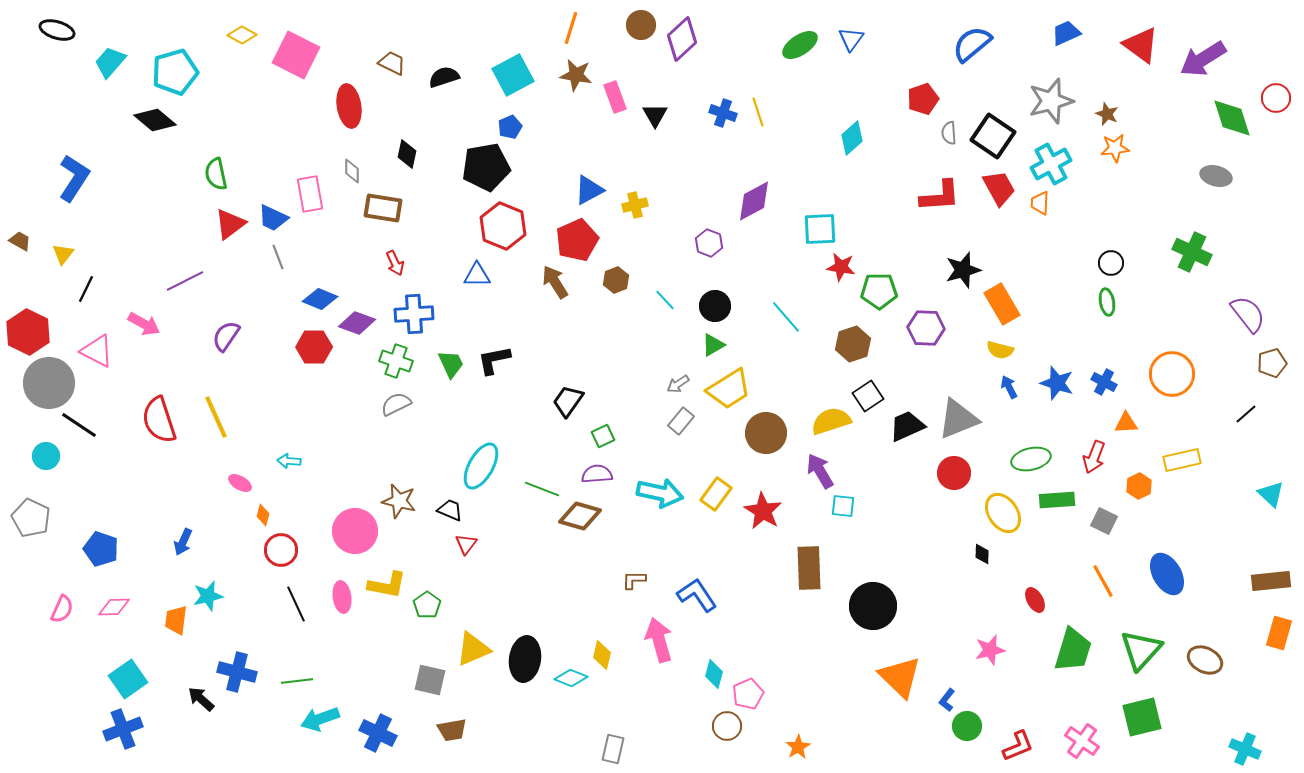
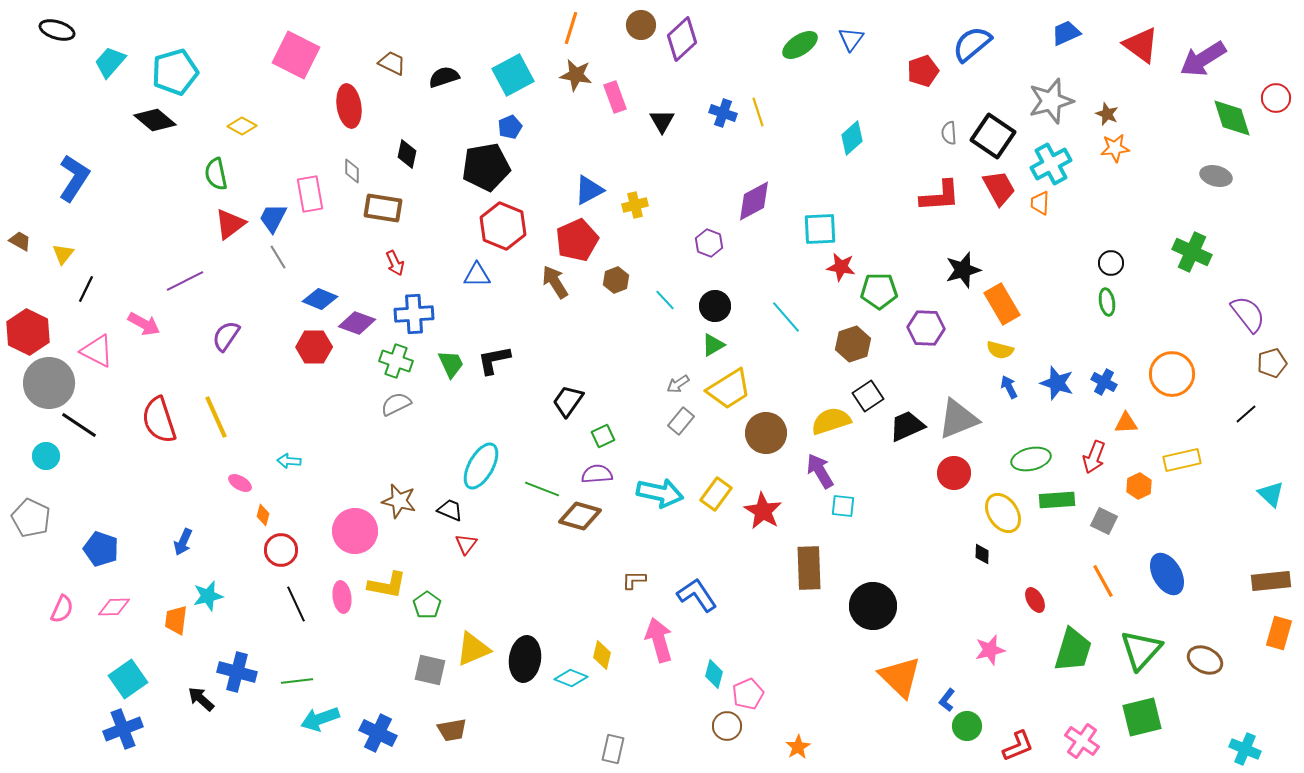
yellow diamond at (242, 35): moved 91 px down
red pentagon at (923, 99): moved 28 px up
black triangle at (655, 115): moved 7 px right, 6 px down
blue trapezoid at (273, 218): rotated 92 degrees clockwise
gray line at (278, 257): rotated 10 degrees counterclockwise
gray square at (430, 680): moved 10 px up
